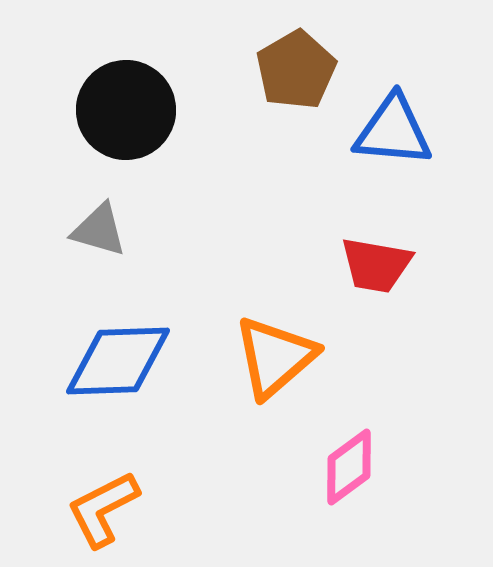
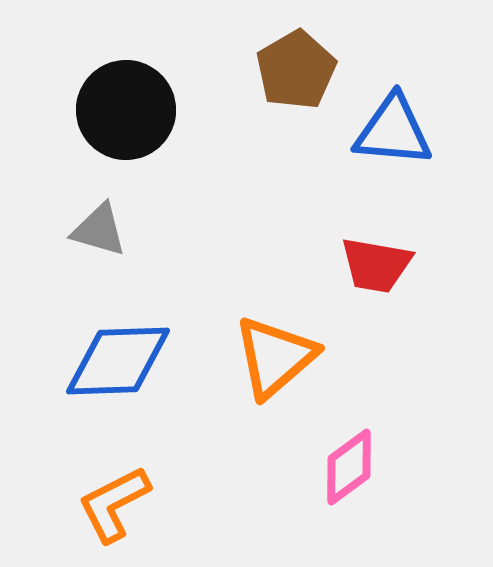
orange L-shape: moved 11 px right, 5 px up
